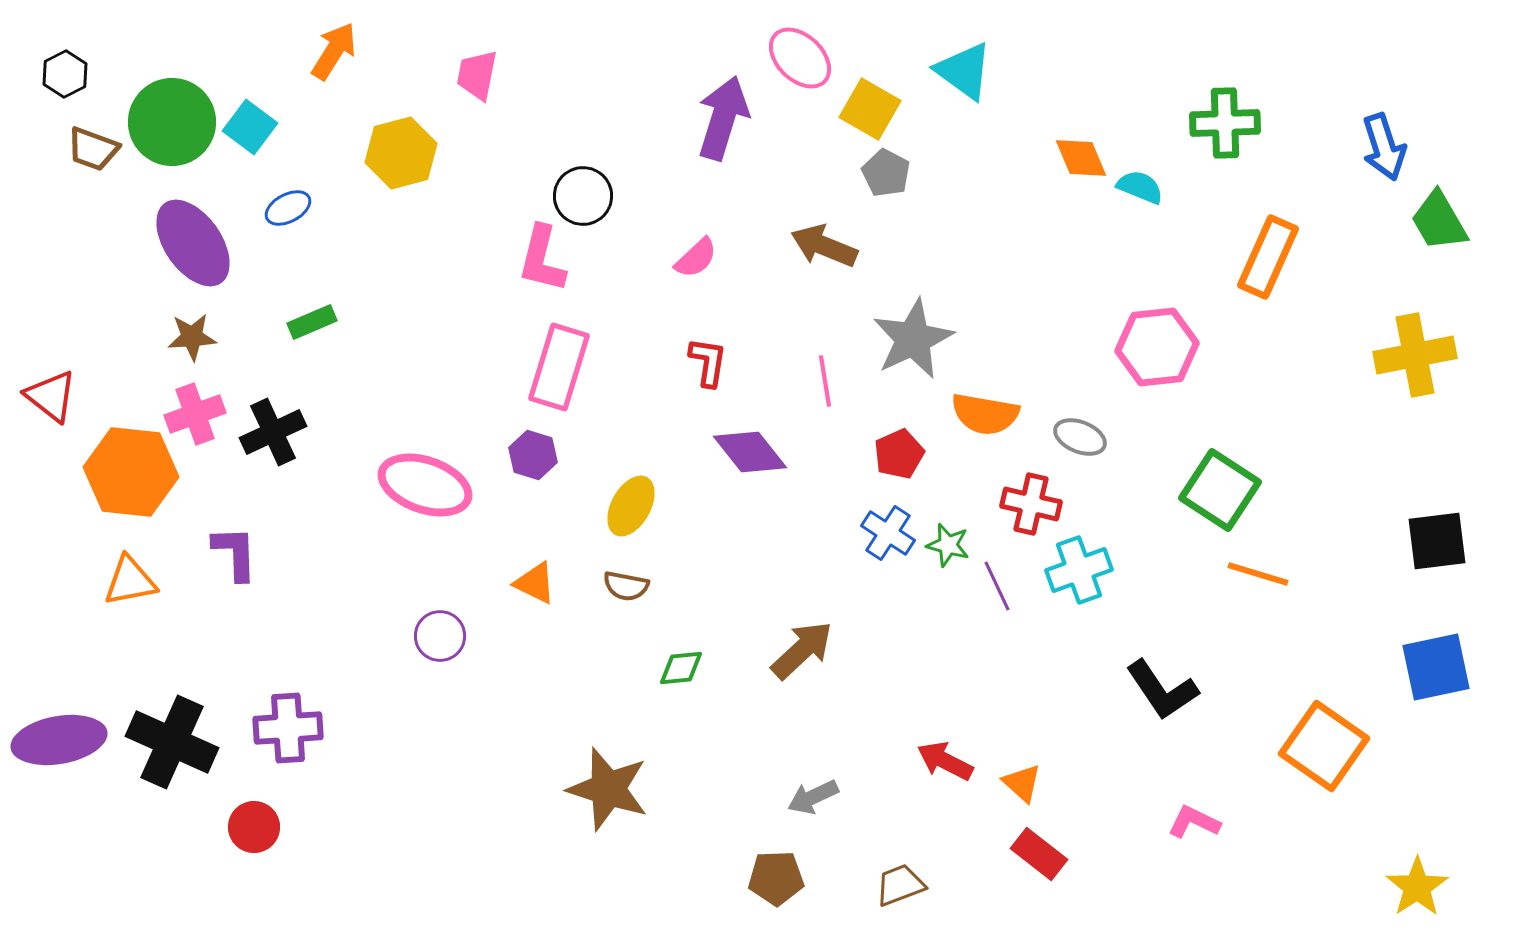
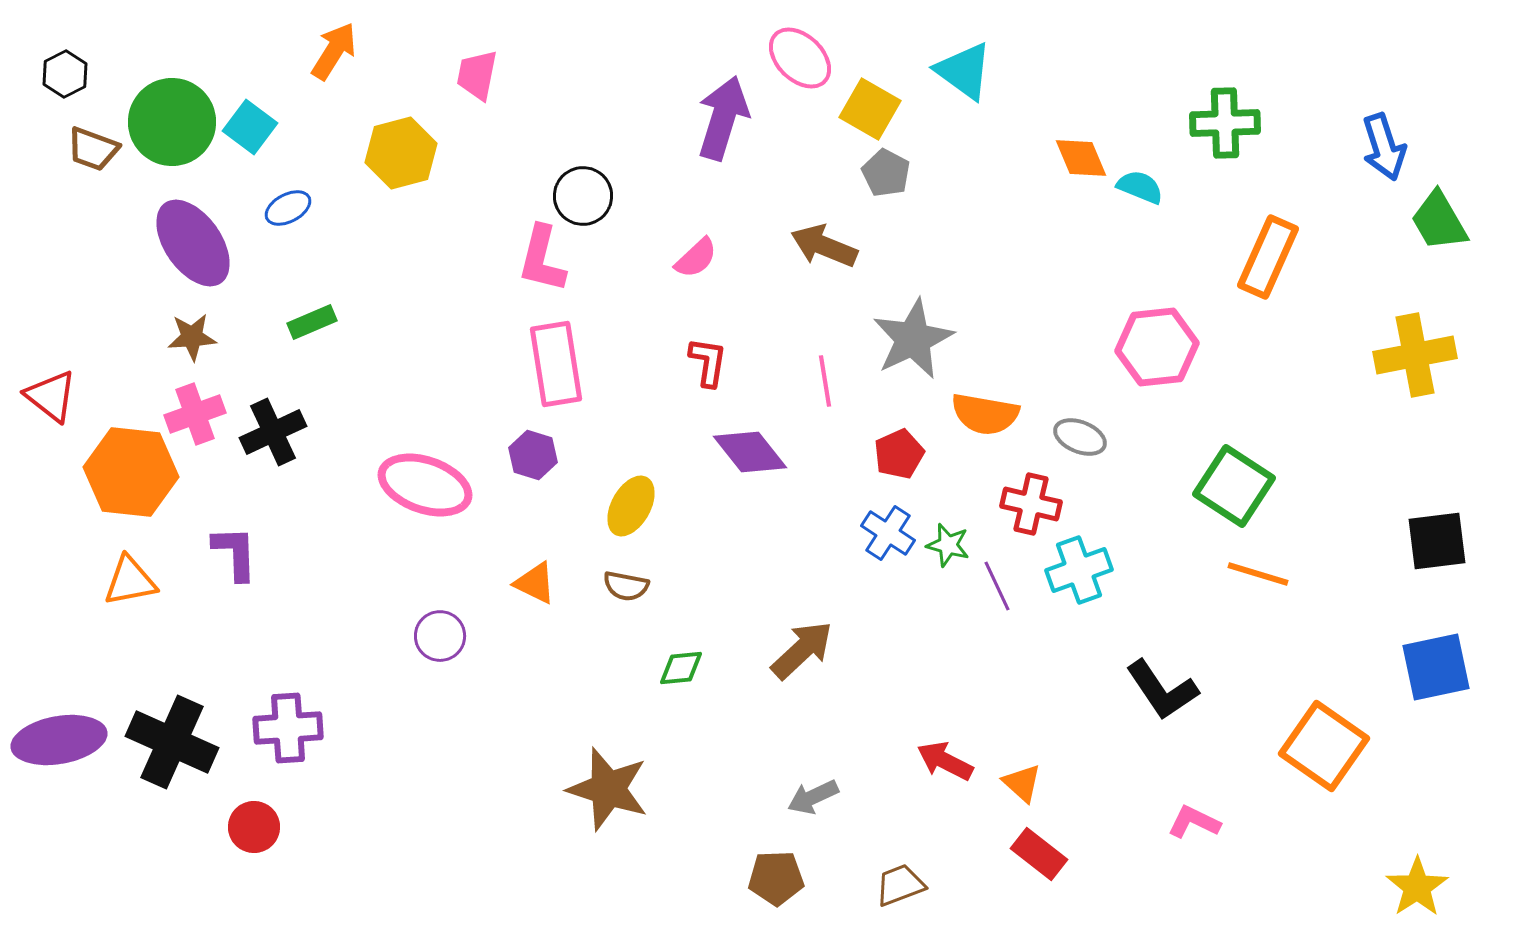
pink rectangle at (559, 367): moved 3 px left, 3 px up; rotated 26 degrees counterclockwise
green square at (1220, 490): moved 14 px right, 4 px up
